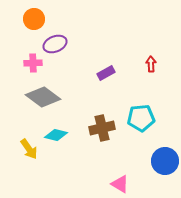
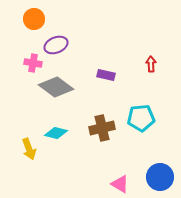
purple ellipse: moved 1 px right, 1 px down
pink cross: rotated 12 degrees clockwise
purple rectangle: moved 2 px down; rotated 42 degrees clockwise
gray diamond: moved 13 px right, 10 px up
cyan diamond: moved 2 px up
yellow arrow: rotated 15 degrees clockwise
blue circle: moved 5 px left, 16 px down
